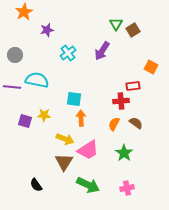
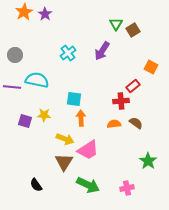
purple star: moved 2 px left, 16 px up; rotated 24 degrees counterclockwise
red rectangle: rotated 32 degrees counterclockwise
orange semicircle: rotated 56 degrees clockwise
green star: moved 24 px right, 8 px down
